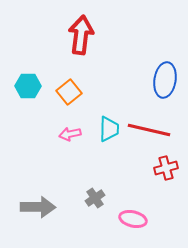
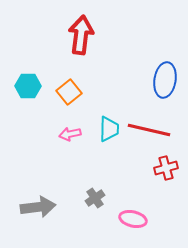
gray arrow: rotated 8 degrees counterclockwise
